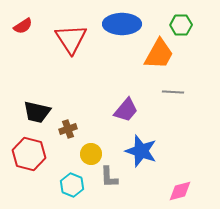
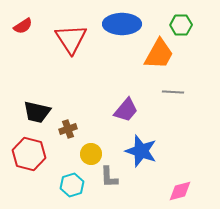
cyan hexagon: rotated 20 degrees clockwise
